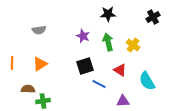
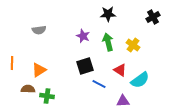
orange triangle: moved 1 px left, 6 px down
cyan semicircle: moved 7 px left, 1 px up; rotated 96 degrees counterclockwise
green cross: moved 4 px right, 5 px up; rotated 16 degrees clockwise
